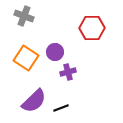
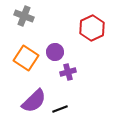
red hexagon: rotated 25 degrees counterclockwise
black line: moved 1 px left, 1 px down
